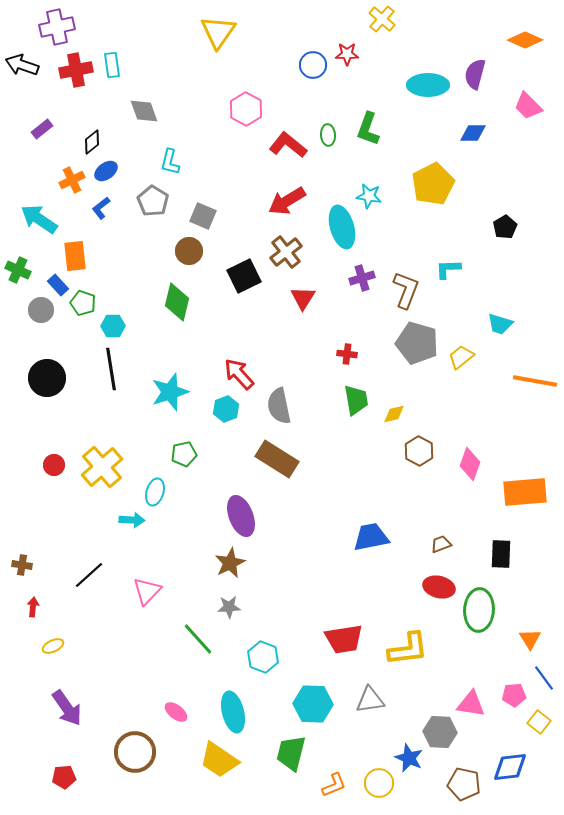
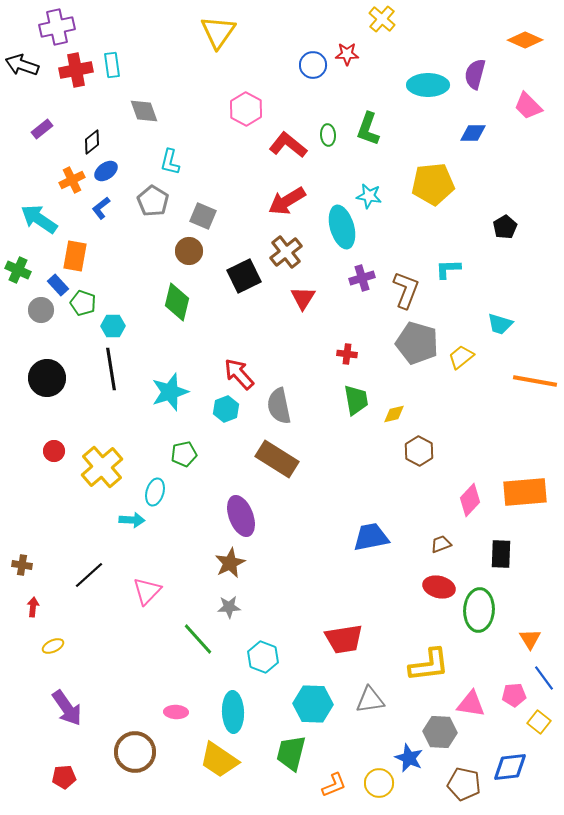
yellow pentagon at (433, 184): rotated 21 degrees clockwise
orange rectangle at (75, 256): rotated 16 degrees clockwise
pink diamond at (470, 464): moved 36 px down; rotated 24 degrees clockwise
red circle at (54, 465): moved 14 px up
yellow L-shape at (408, 649): moved 21 px right, 16 px down
pink ellipse at (176, 712): rotated 35 degrees counterclockwise
cyan ellipse at (233, 712): rotated 12 degrees clockwise
